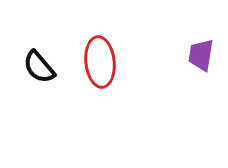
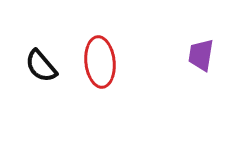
black semicircle: moved 2 px right, 1 px up
